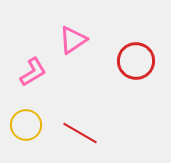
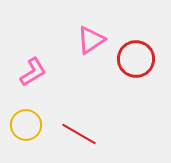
pink triangle: moved 18 px right
red circle: moved 2 px up
red line: moved 1 px left, 1 px down
